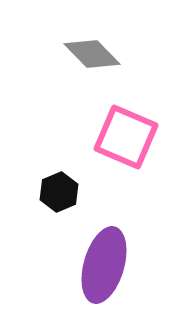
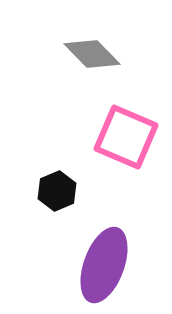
black hexagon: moved 2 px left, 1 px up
purple ellipse: rotated 4 degrees clockwise
